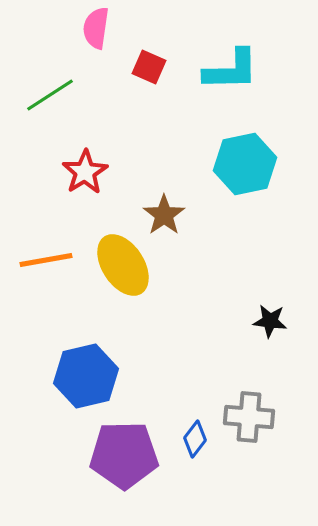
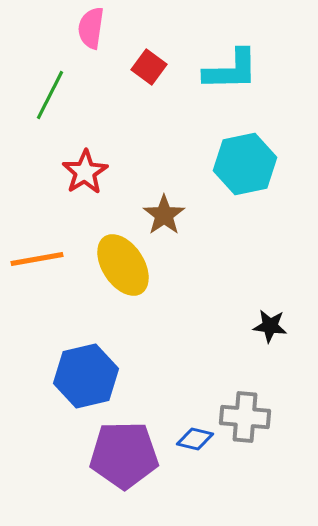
pink semicircle: moved 5 px left
red square: rotated 12 degrees clockwise
green line: rotated 30 degrees counterclockwise
orange line: moved 9 px left, 1 px up
black star: moved 5 px down
gray cross: moved 4 px left
blue diamond: rotated 66 degrees clockwise
